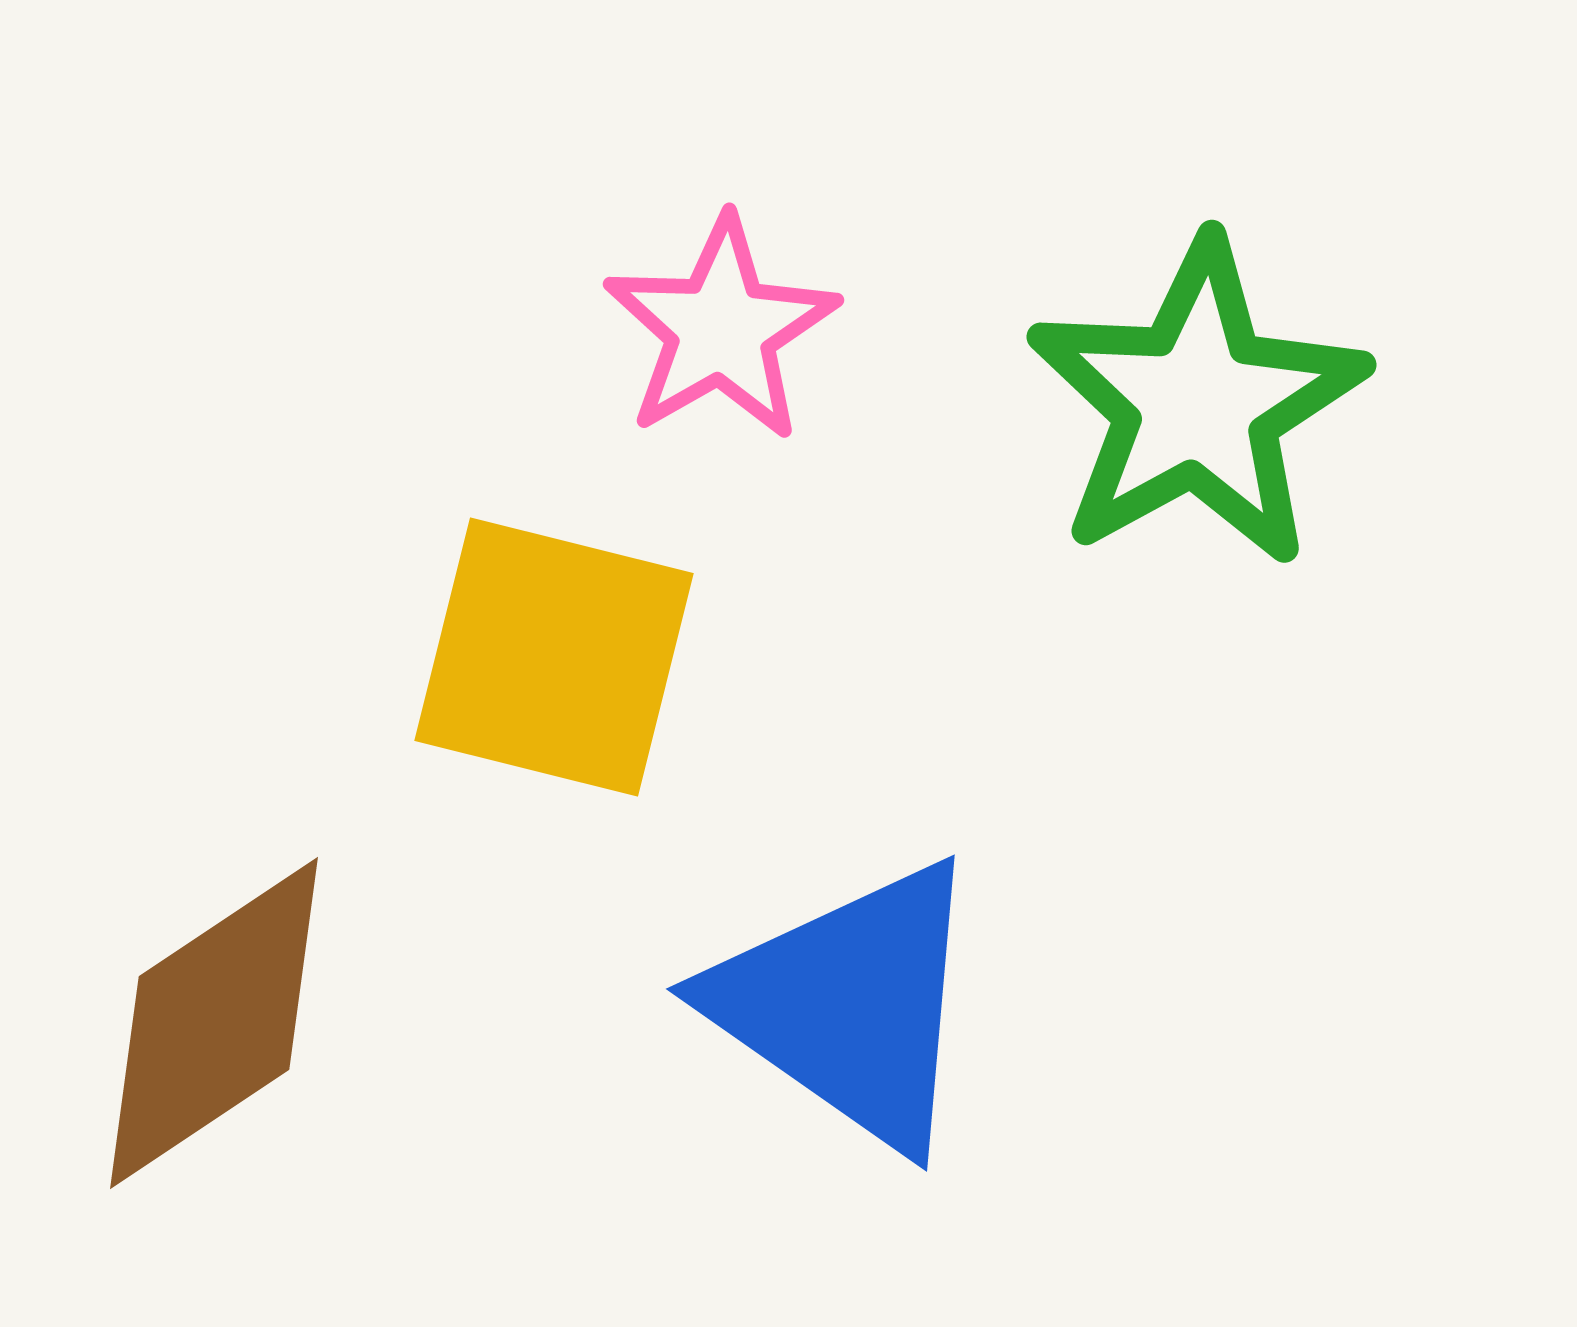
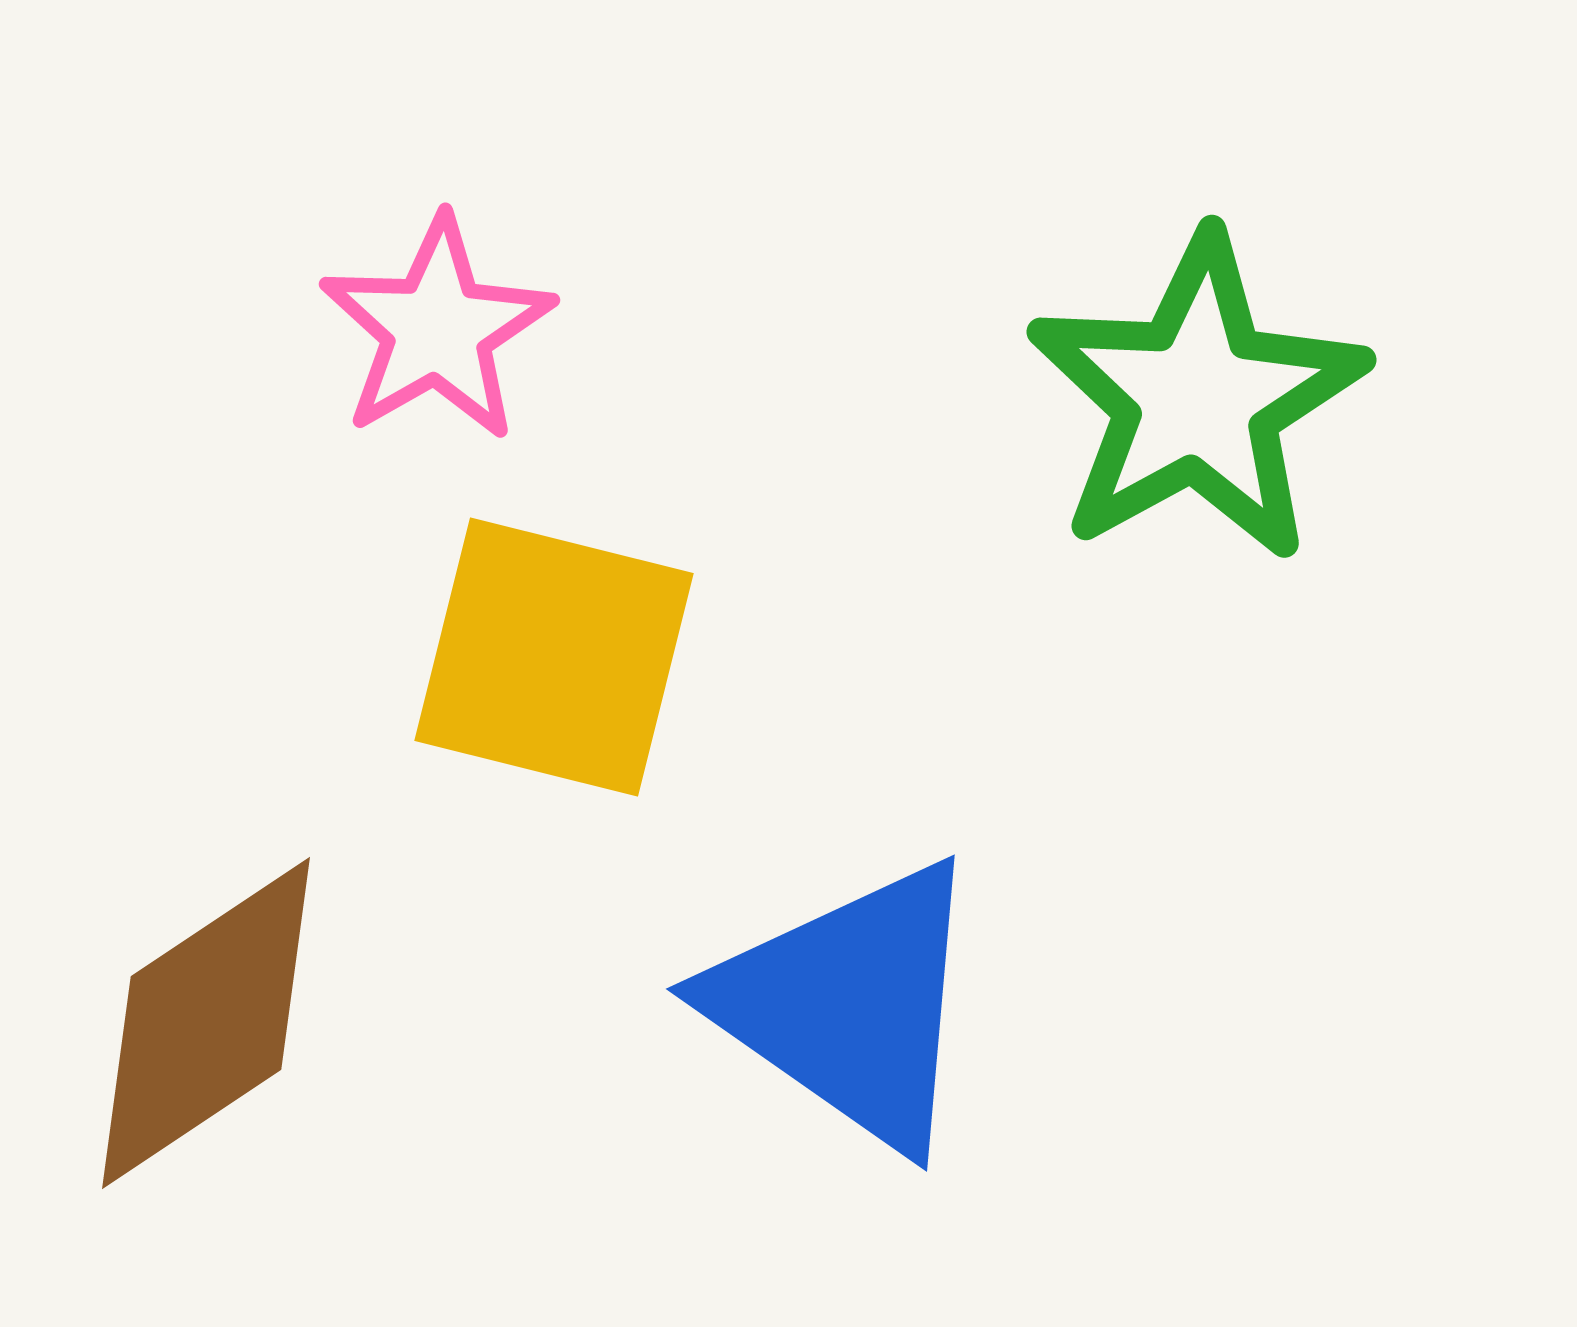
pink star: moved 284 px left
green star: moved 5 px up
brown diamond: moved 8 px left
